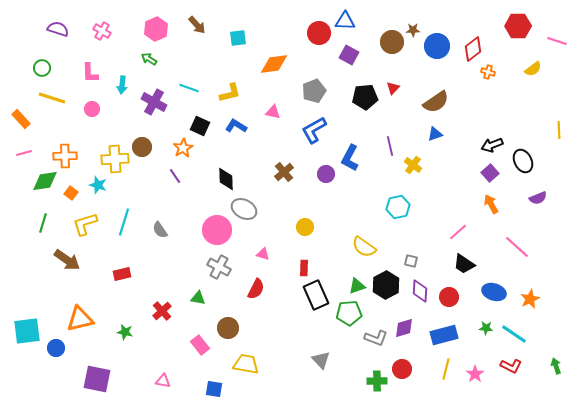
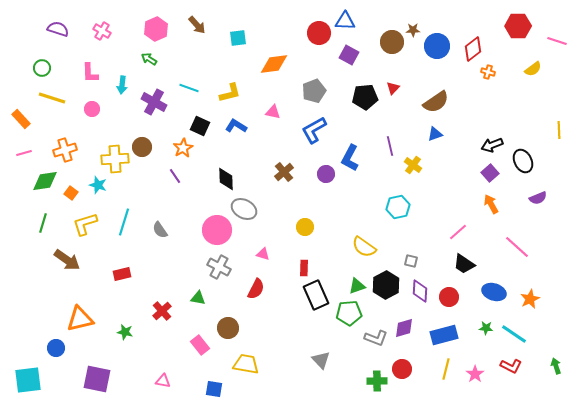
orange cross at (65, 156): moved 6 px up; rotated 15 degrees counterclockwise
cyan square at (27, 331): moved 1 px right, 49 px down
